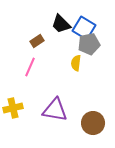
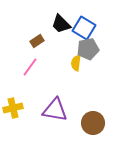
gray pentagon: moved 1 px left, 5 px down
pink line: rotated 12 degrees clockwise
